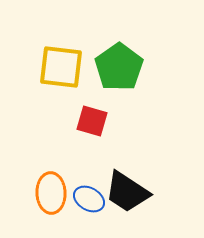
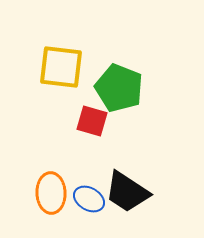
green pentagon: moved 21 px down; rotated 15 degrees counterclockwise
